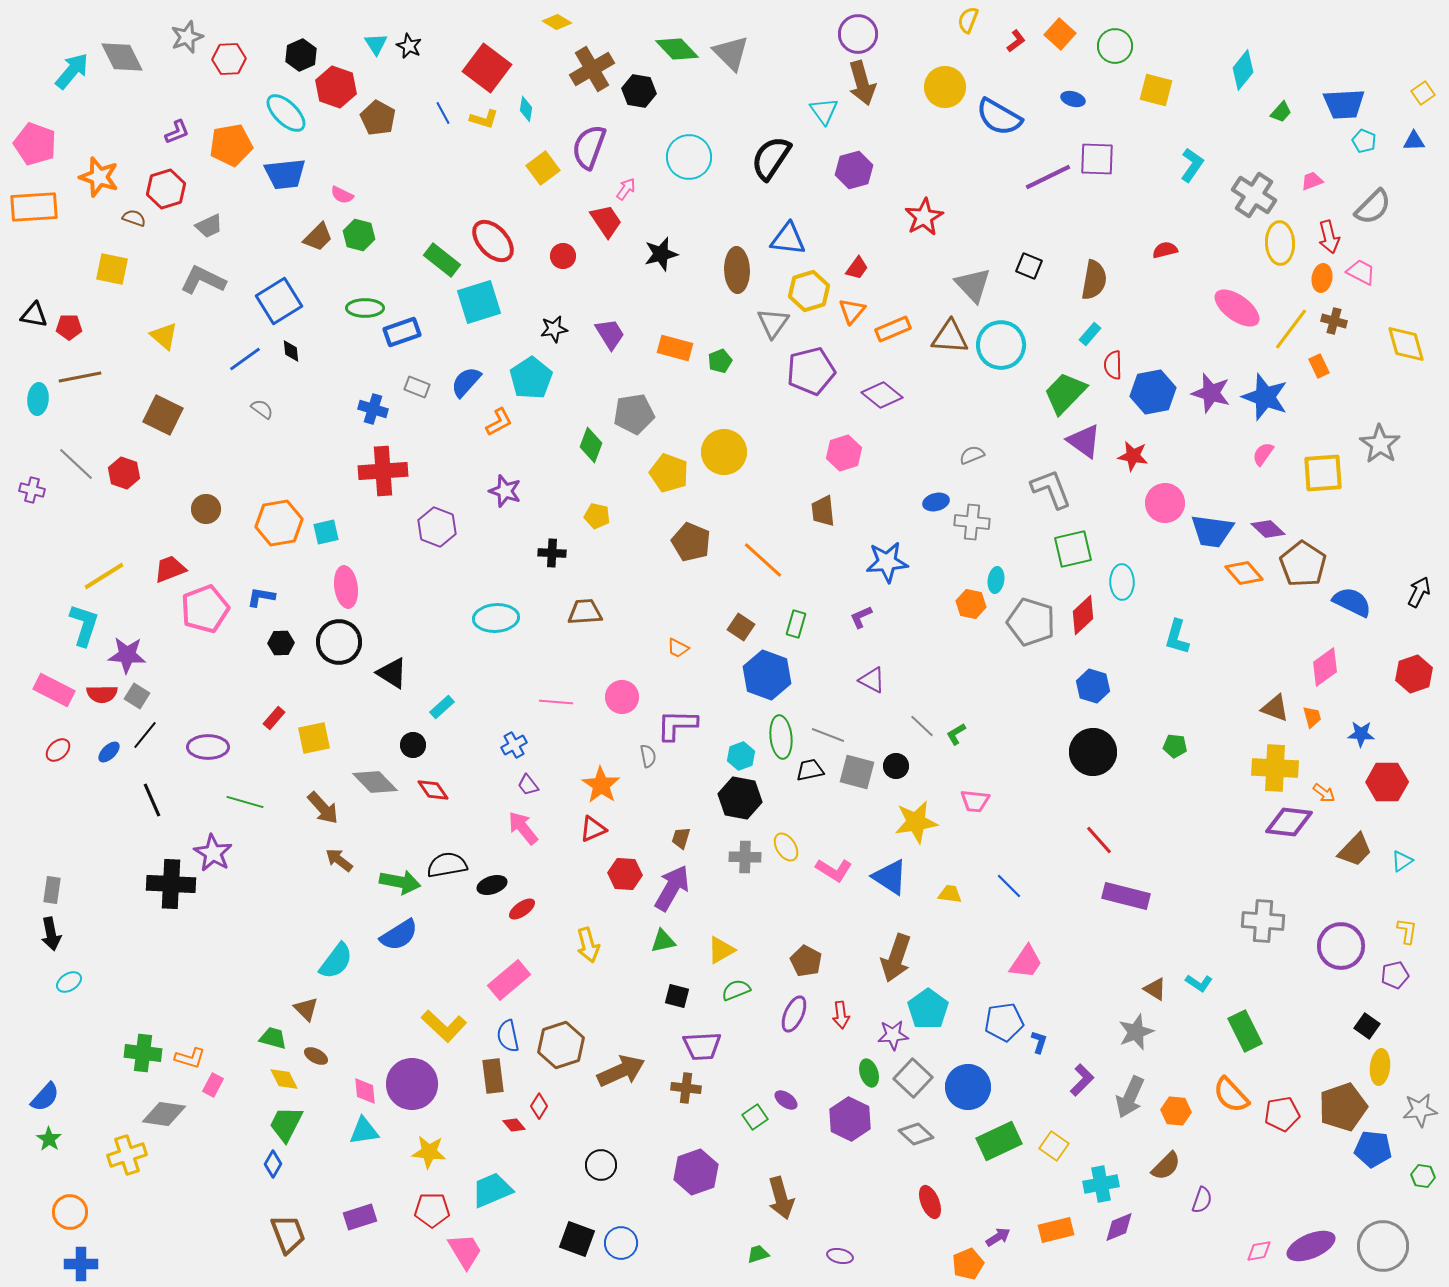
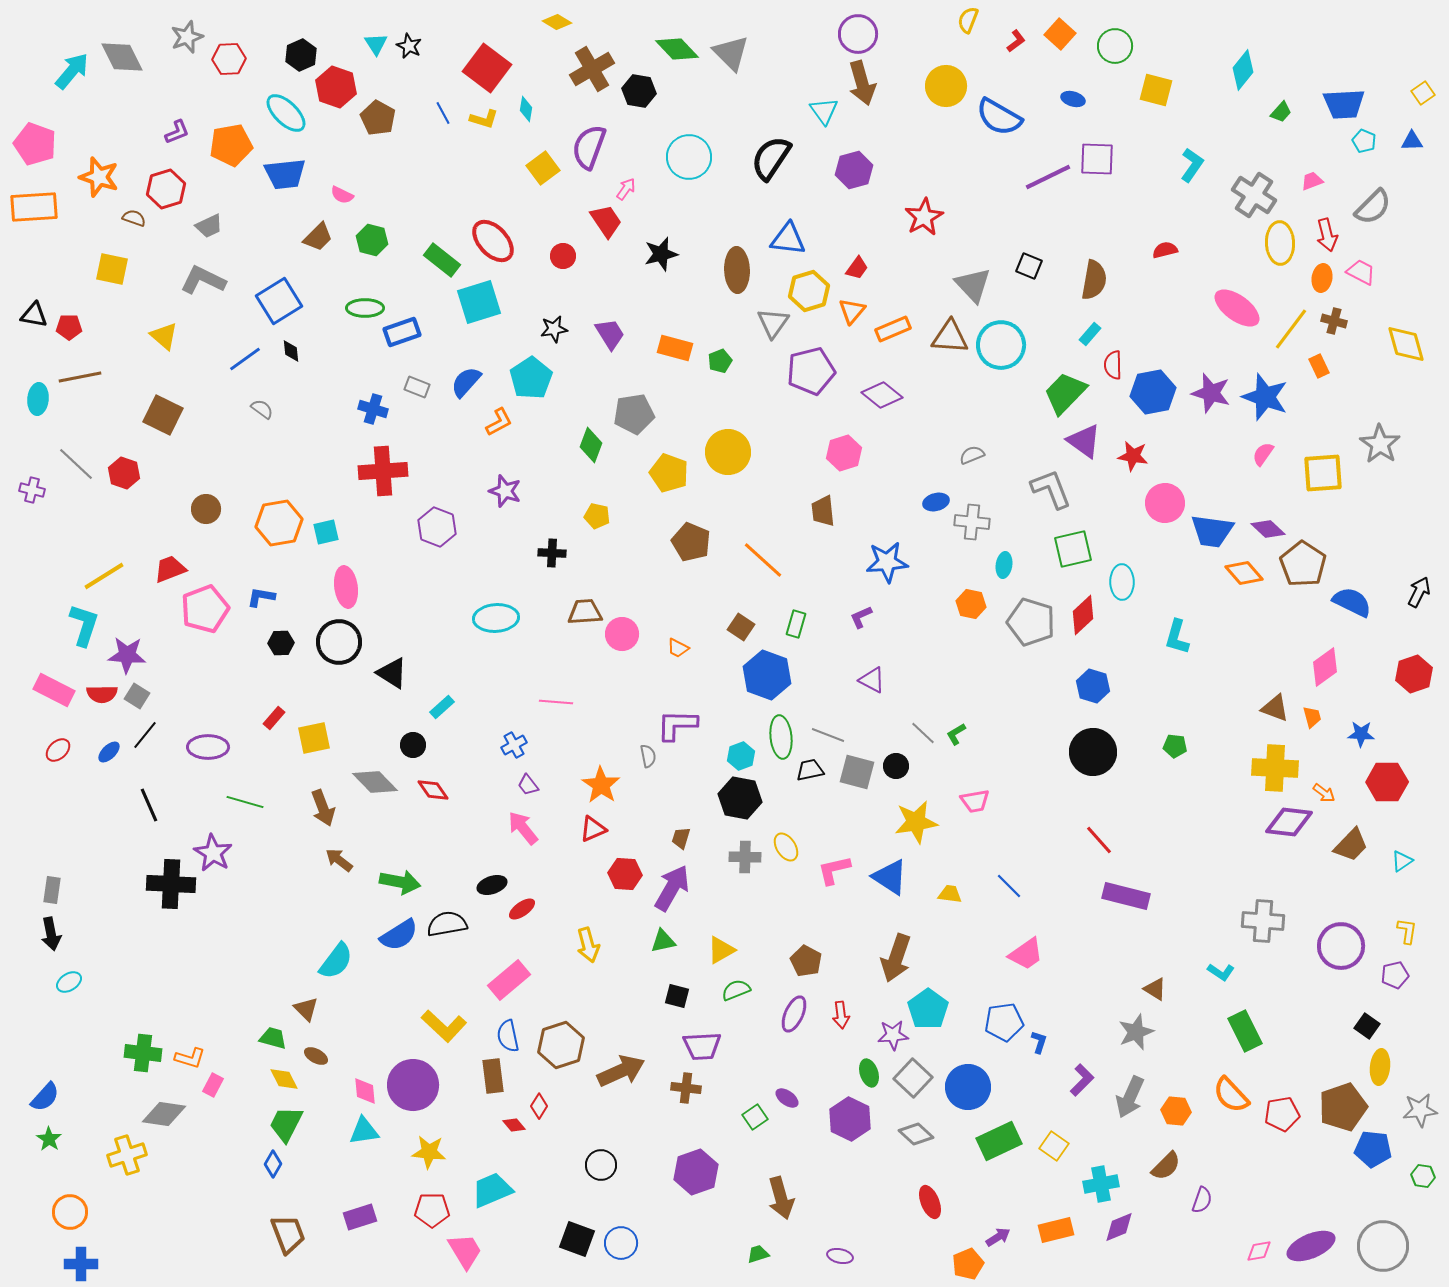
yellow circle at (945, 87): moved 1 px right, 1 px up
blue triangle at (1414, 141): moved 2 px left
green hexagon at (359, 235): moved 13 px right, 5 px down
red arrow at (1329, 237): moved 2 px left, 2 px up
yellow circle at (724, 452): moved 4 px right
cyan ellipse at (996, 580): moved 8 px right, 15 px up
pink circle at (622, 697): moved 63 px up
gray line at (922, 726): moved 1 px right, 7 px down
black line at (152, 800): moved 3 px left, 5 px down
pink trapezoid at (975, 801): rotated 16 degrees counterclockwise
brown arrow at (323, 808): rotated 21 degrees clockwise
brown trapezoid at (1355, 850): moved 4 px left, 5 px up
black semicircle at (447, 865): moved 59 px down
pink L-shape at (834, 870): rotated 135 degrees clockwise
pink trapezoid at (1026, 962): moved 8 px up; rotated 21 degrees clockwise
cyan L-shape at (1199, 983): moved 22 px right, 11 px up
purple circle at (412, 1084): moved 1 px right, 1 px down
purple ellipse at (786, 1100): moved 1 px right, 2 px up
